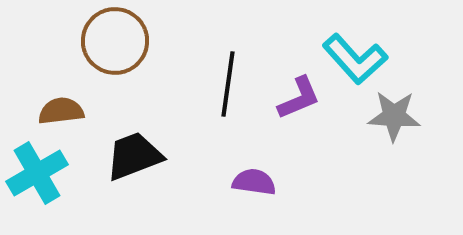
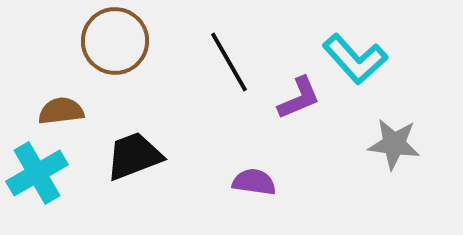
black line: moved 1 px right, 22 px up; rotated 38 degrees counterclockwise
gray star: moved 28 px down; rotated 4 degrees clockwise
